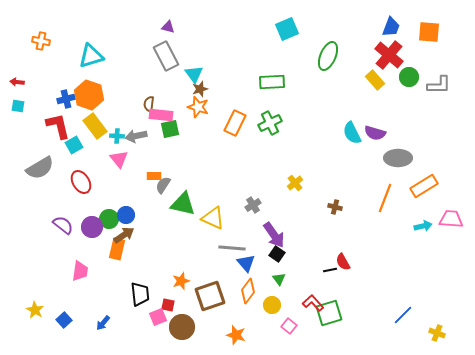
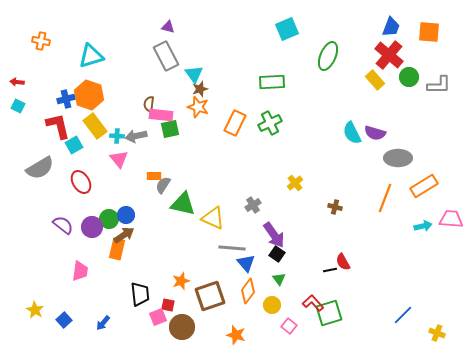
cyan square at (18, 106): rotated 16 degrees clockwise
